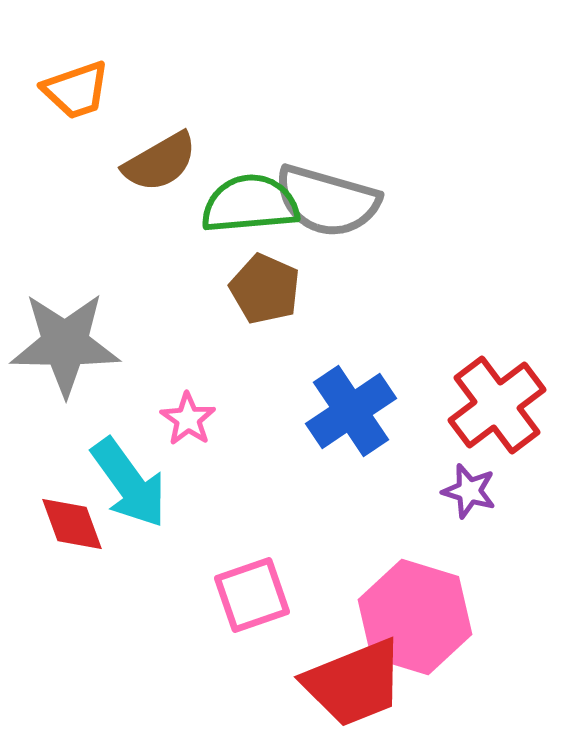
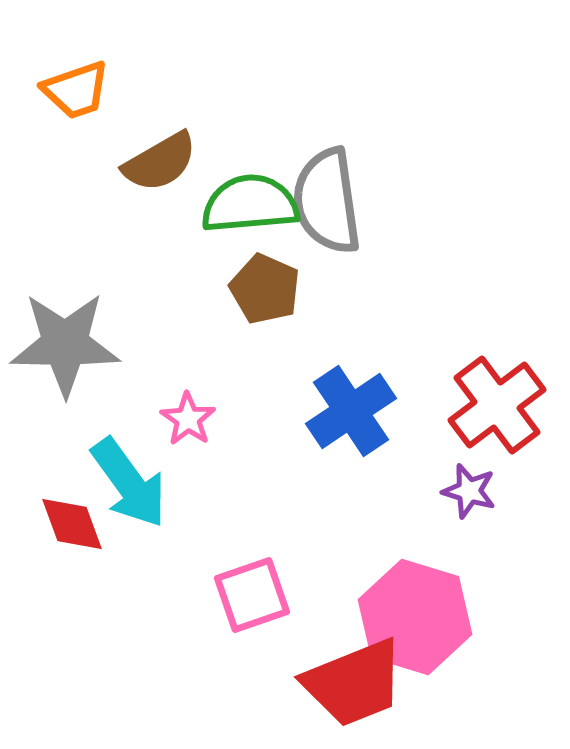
gray semicircle: rotated 66 degrees clockwise
